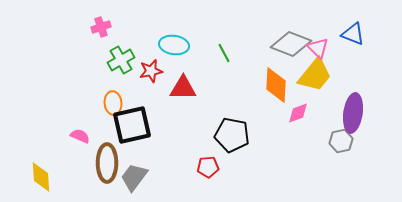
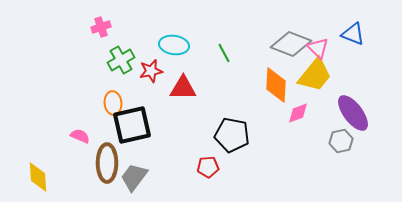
purple ellipse: rotated 45 degrees counterclockwise
yellow diamond: moved 3 px left
